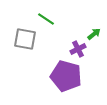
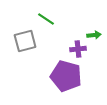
green arrow: moved 1 px down; rotated 32 degrees clockwise
gray square: moved 2 px down; rotated 25 degrees counterclockwise
purple cross: rotated 21 degrees clockwise
